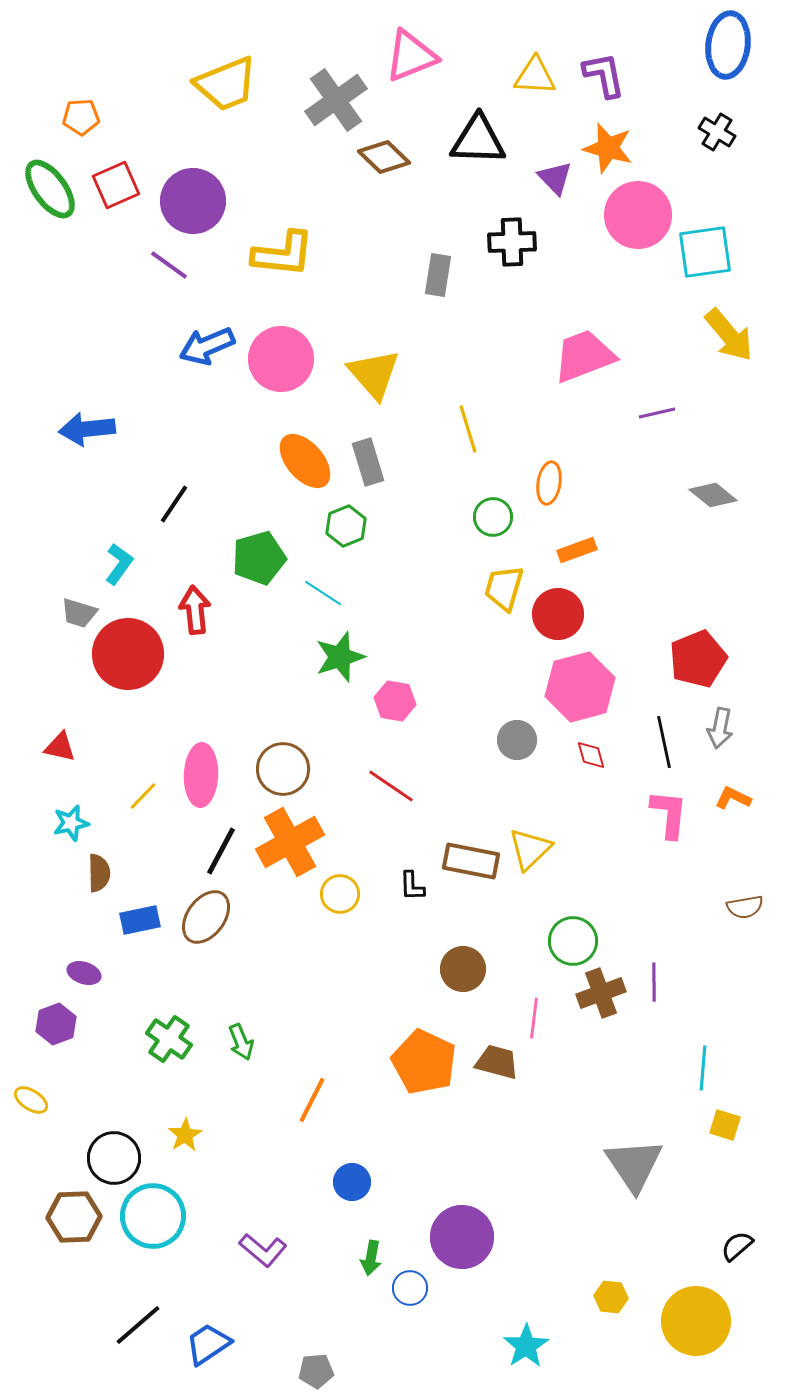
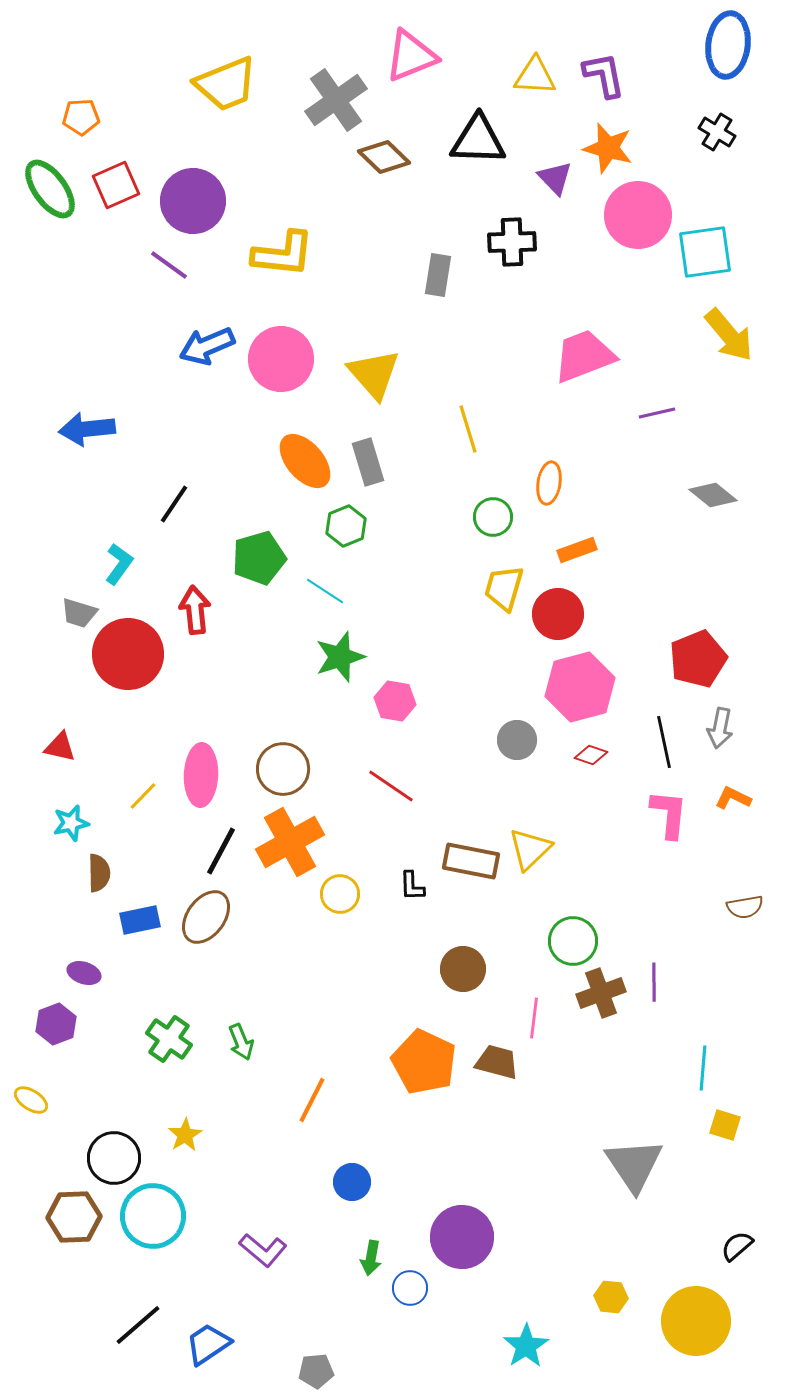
cyan line at (323, 593): moved 2 px right, 2 px up
red diamond at (591, 755): rotated 56 degrees counterclockwise
